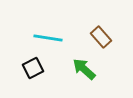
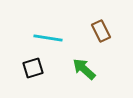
brown rectangle: moved 6 px up; rotated 15 degrees clockwise
black square: rotated 10 degrees clockwise
